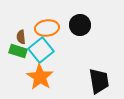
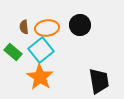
brown semicircle: moved 3 px right, 10 px up
green rectangle: moved 5 px left, 1 px down; rotated 24 degrees clockwise
